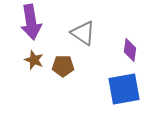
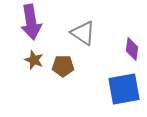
purple diamond: moved 2 px right, 1 px up
